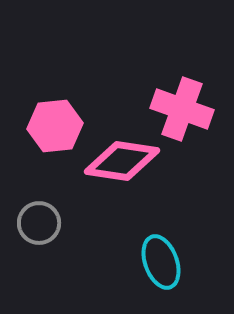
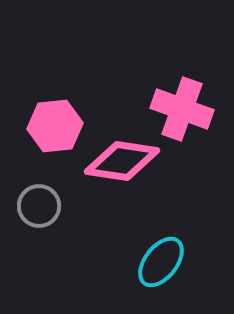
gray circle: moved 17 px up
cyan ellipse: rotated 58 degrees clockwise
